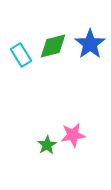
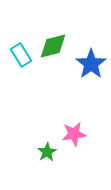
blue star: moved 1 px right, 20 px down
pink star: moved 1 px right, 1 px up
green star: moved 7 px down
